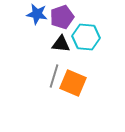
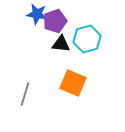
purple pentagon: moved 7 px left, 4 px down
cyan hexagon: moved 1 px right, 2 px down; rotated 20 degrees counterclockwise
gray line: moved 29 px left, 18 px down
